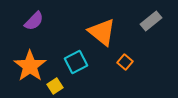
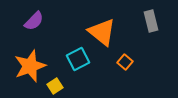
gray rectangle: rotated 65 degrees counterclockwise
cyan square: moved 2 px right, 3 px up
orange star: rotated 16 degrees clockwise
